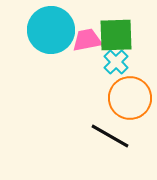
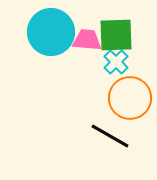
cyan circle: moved 2 px down
pink trapezoid: rotated 16 degrees clockwise
